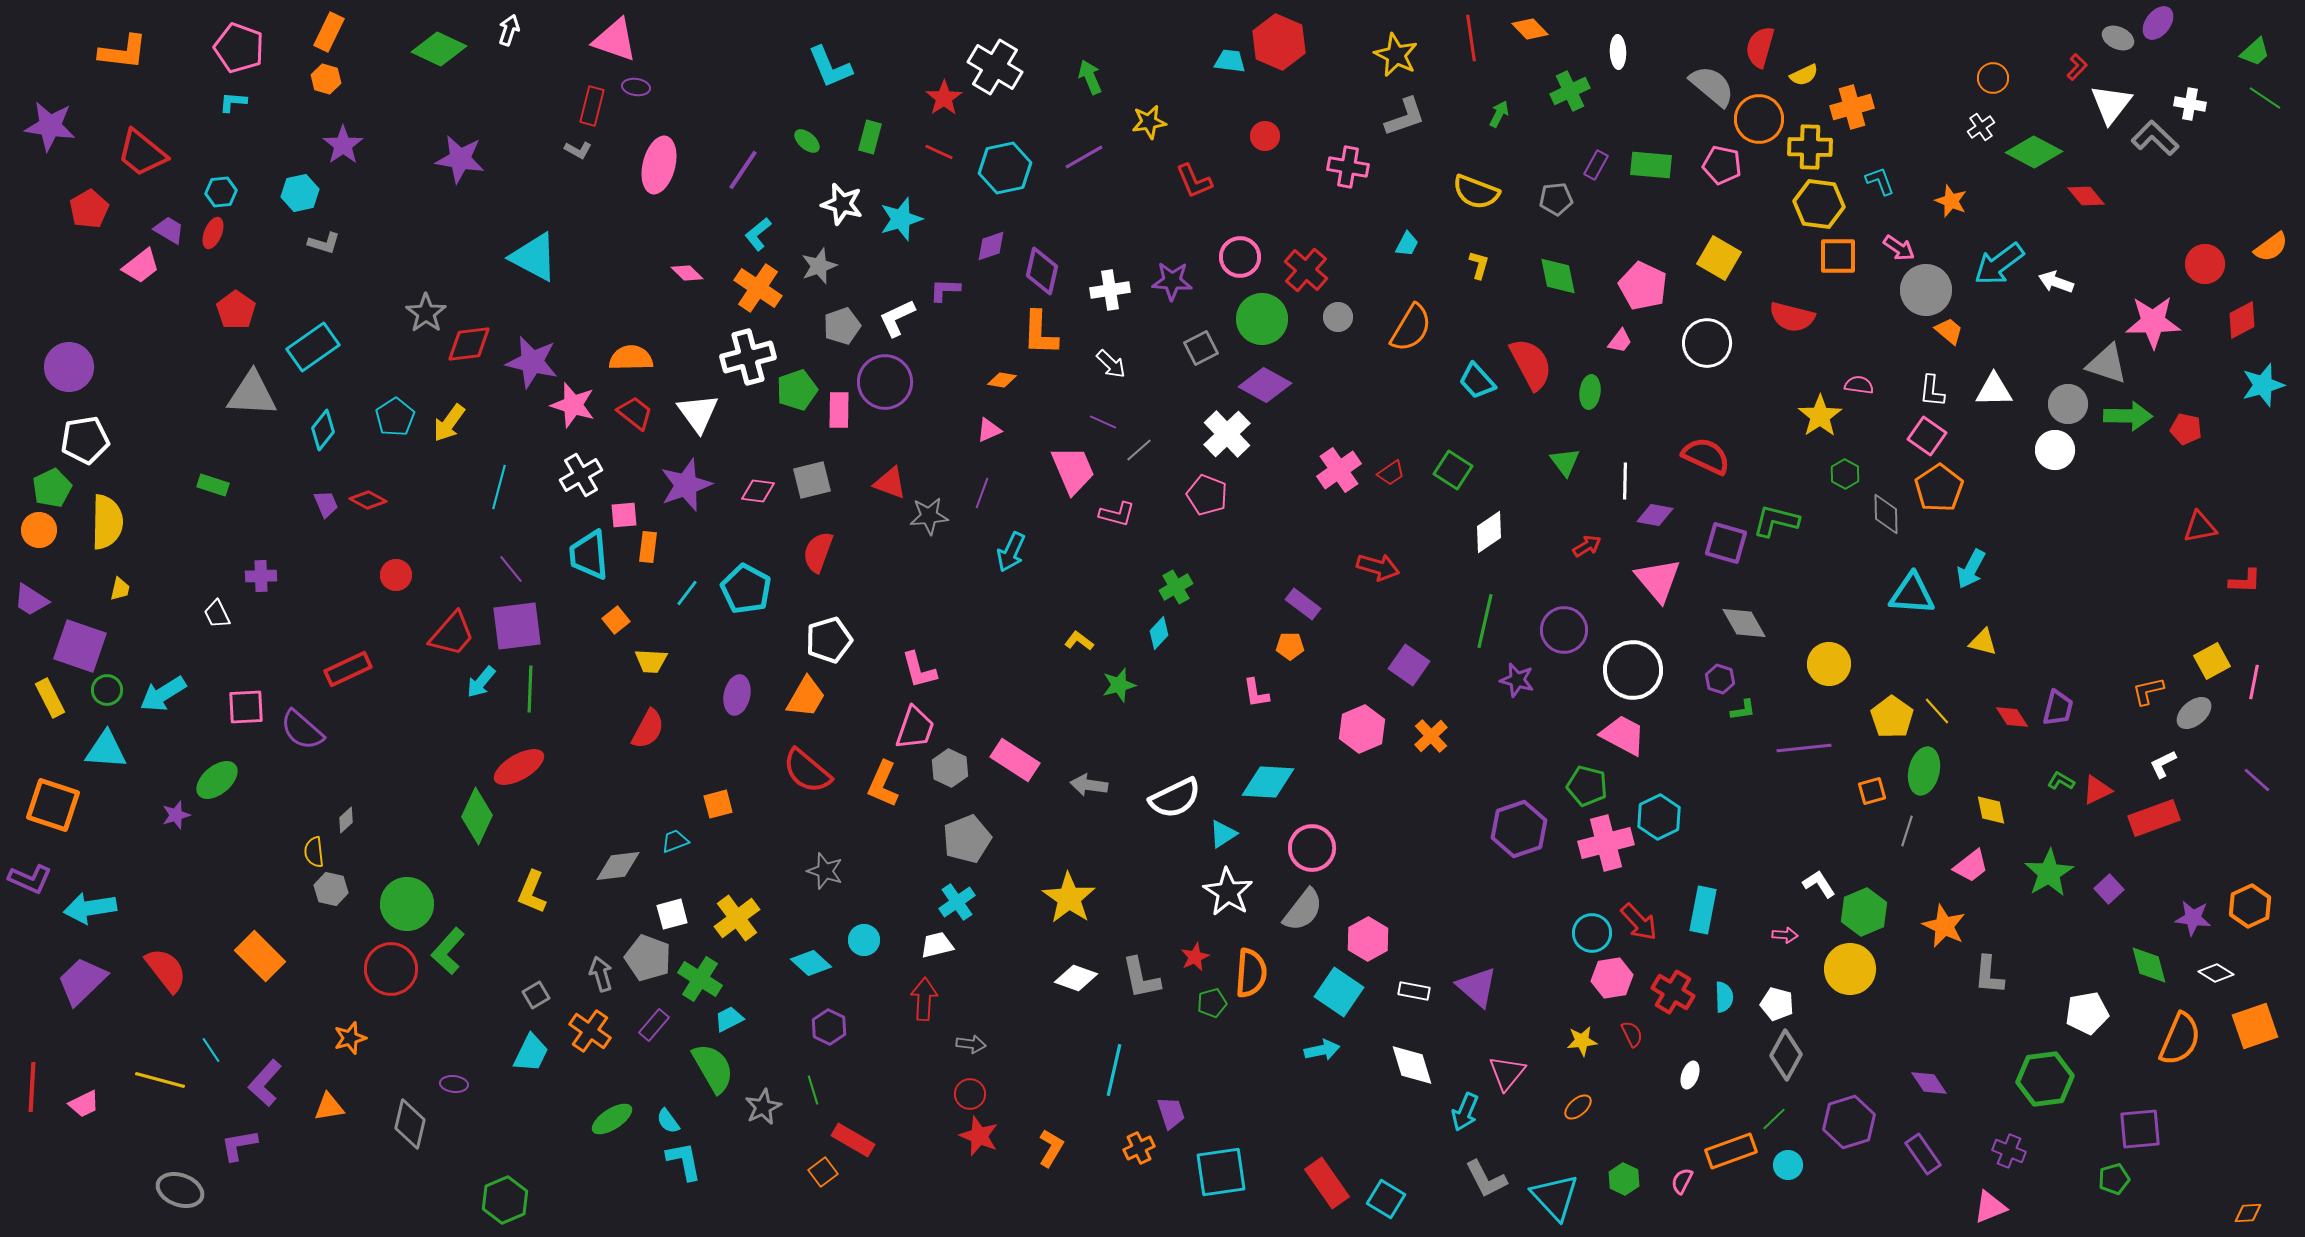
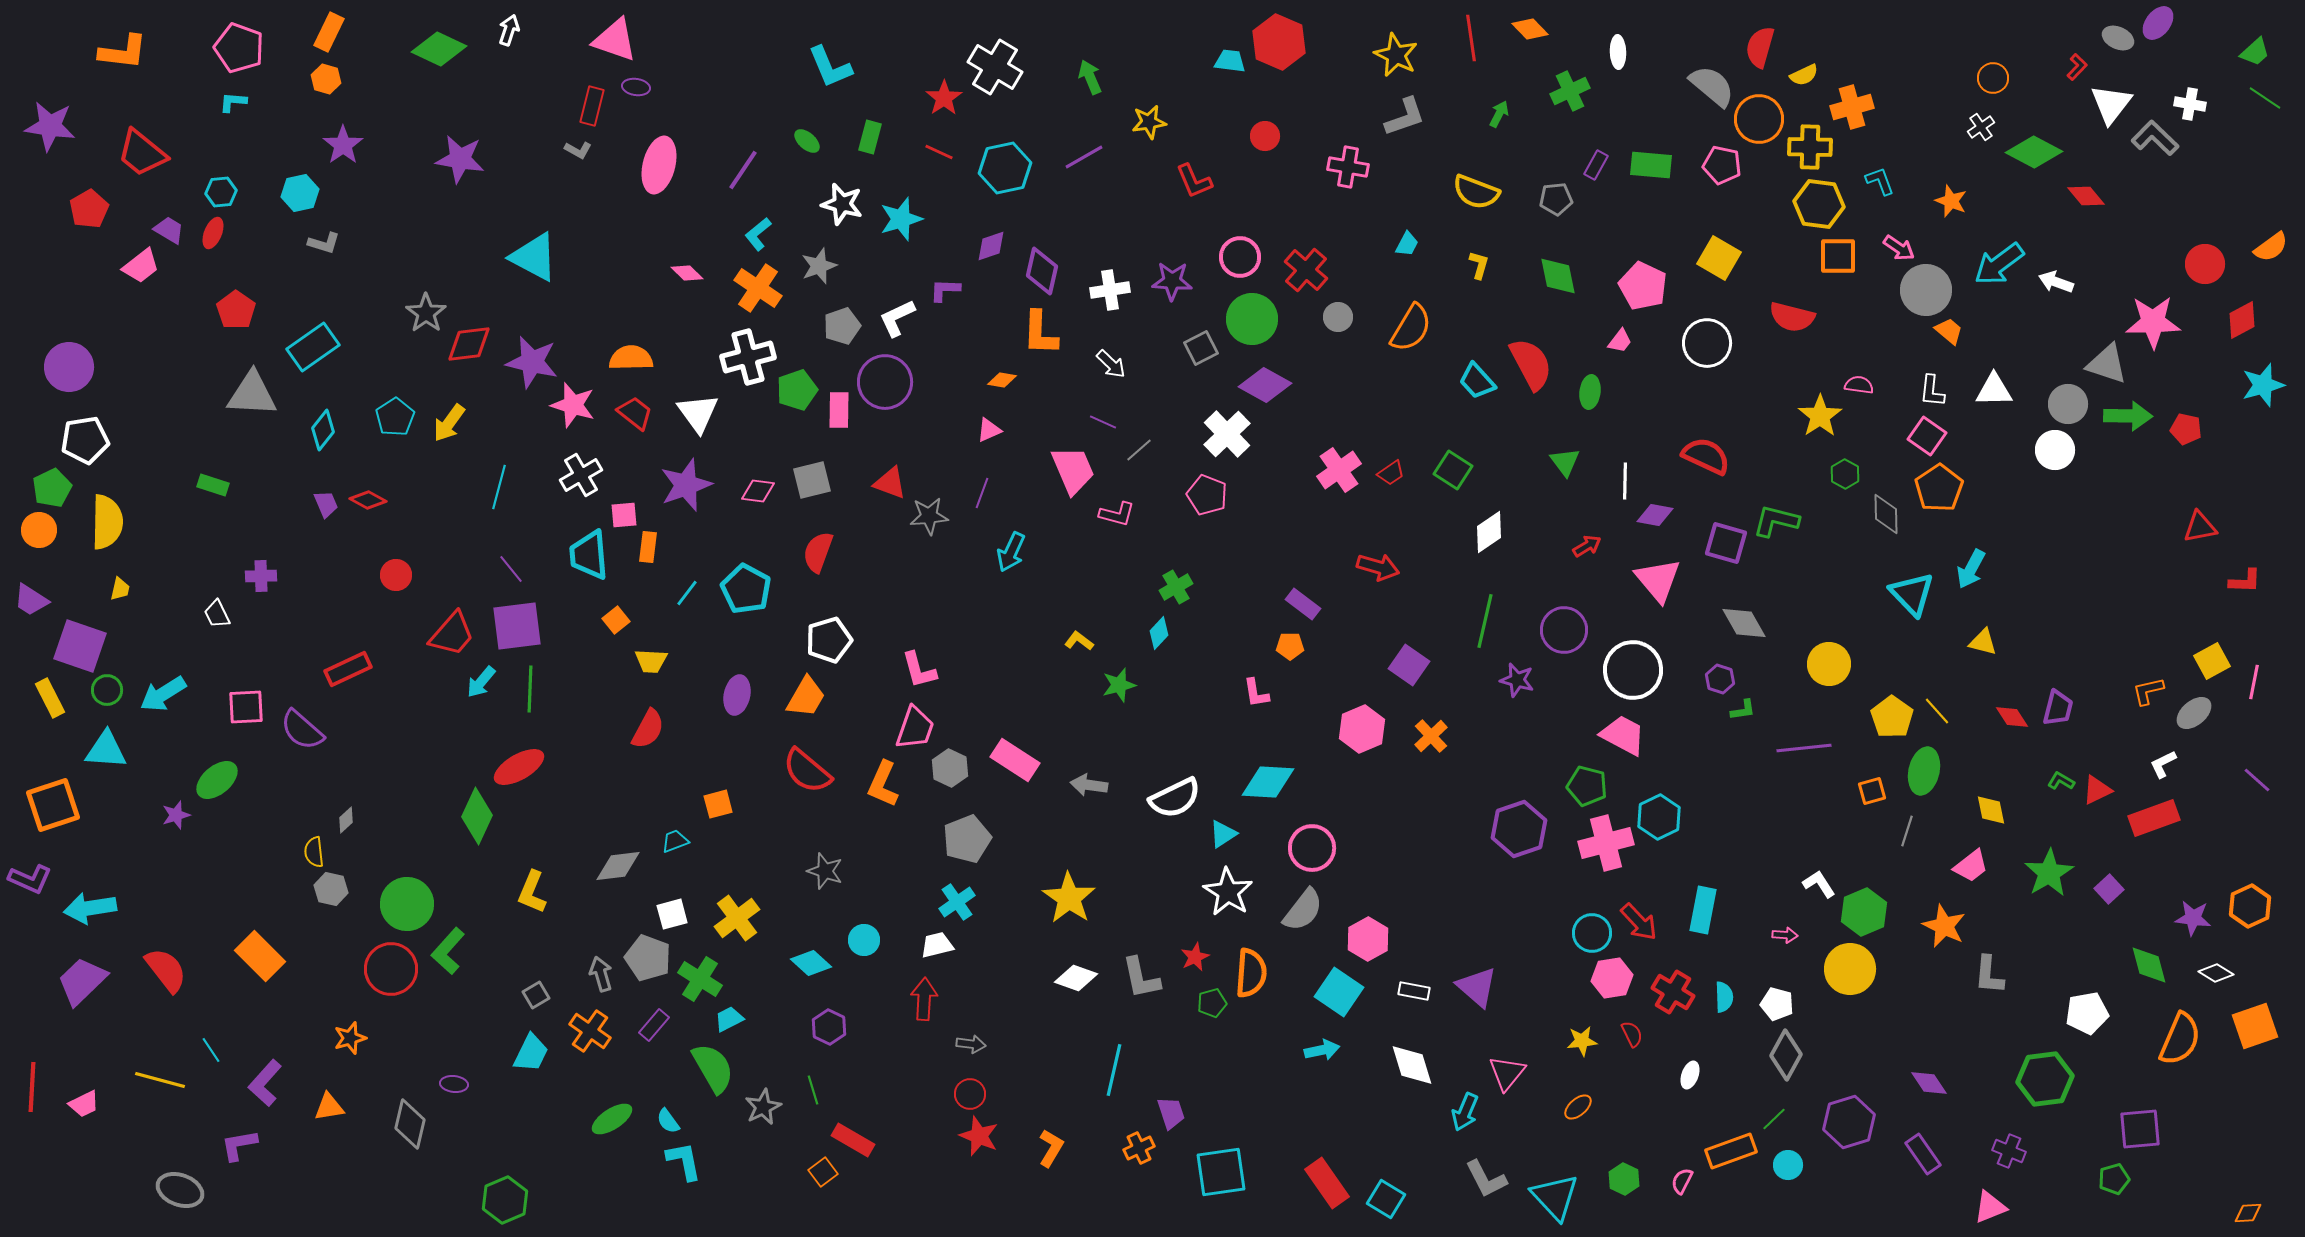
green circle at (1262, 319): moved 10 px left
cyan triangle at (1912, 594): rotated 42 degrees clockwise
orange square at (53, 805): rotated 36 degrees counterclockwise
